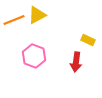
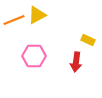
pink hexagon: rotated 20 degrees counterclockwise
